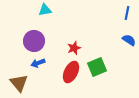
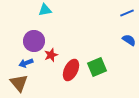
blue line: rotated 56 degrees clockwise
red star: moved 23 px left, 7 px down
blue arrow: moved 12 px left
red ellipse: moved 2 px up
